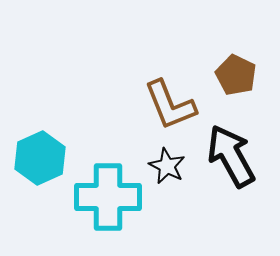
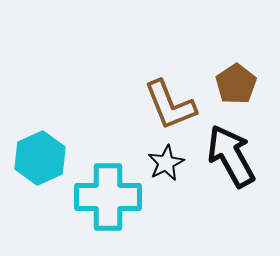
brown pentagon: moved 9 px down; rotated 12 degrees clockwise
black star: moved 1 px left, 3 px up; rotated 18 degrees clockwise
